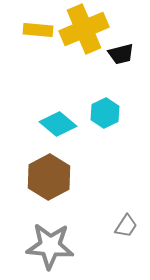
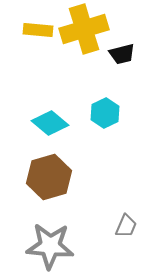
yellow cross: rotated 6 degrees clockwise
black trapezoid: moved 1 px right
cyan diamond: moved 8 px left, 1 px up
brown hexagon: rotated 12 degrees clockwise
gray trapezoid: rotated 10 degrees counterclockwise
